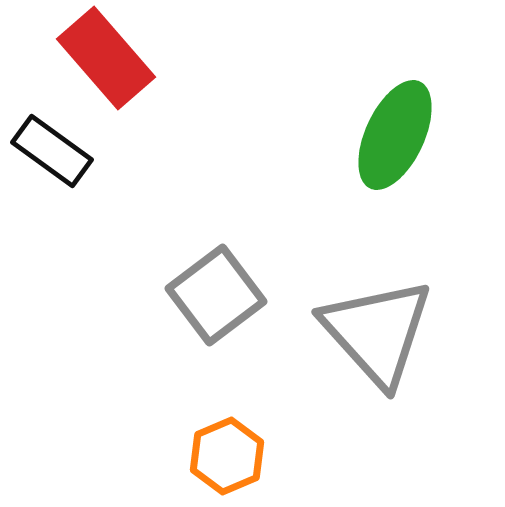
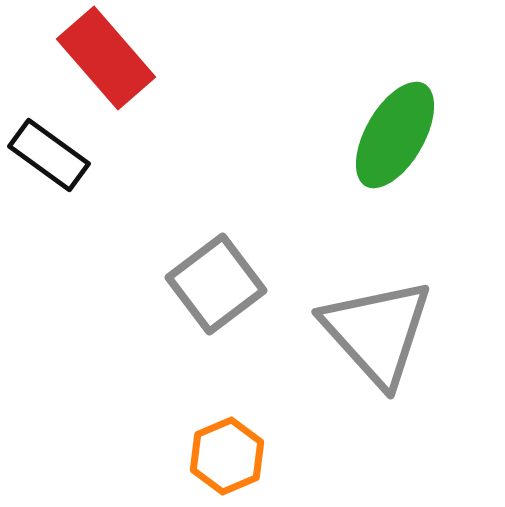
green ellipse: rotated 5 degrees clockwise
black rectangle: moved 3 px left, 4 px down
gray square: moved 11 px up
